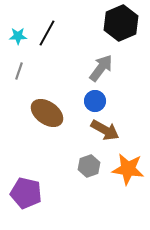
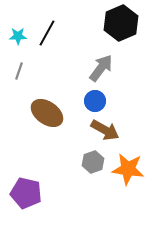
gray hexagon: moved 4 px right, 4 px up
